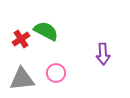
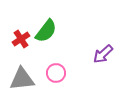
green semicircle: rotated 100 degrees clockwise
purple arrow: rotated 50 degrees clockwise
